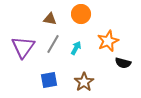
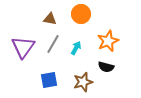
black semicircle: moved 17 px left, 4 px down
brown star: moved 1 px left; rotated 18 degrees clockwise
